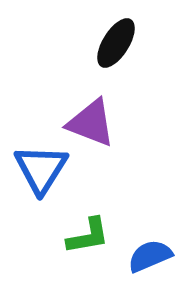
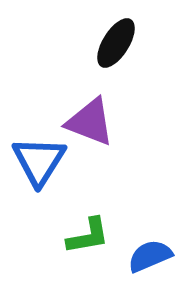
purple triangle: moved 1 px left, 1 px up
blue triangle: moved 2 px left, 8 px up
